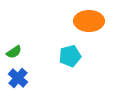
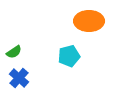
cyan pentagon: moved 1 px left
blue cross: moved 1 px right
